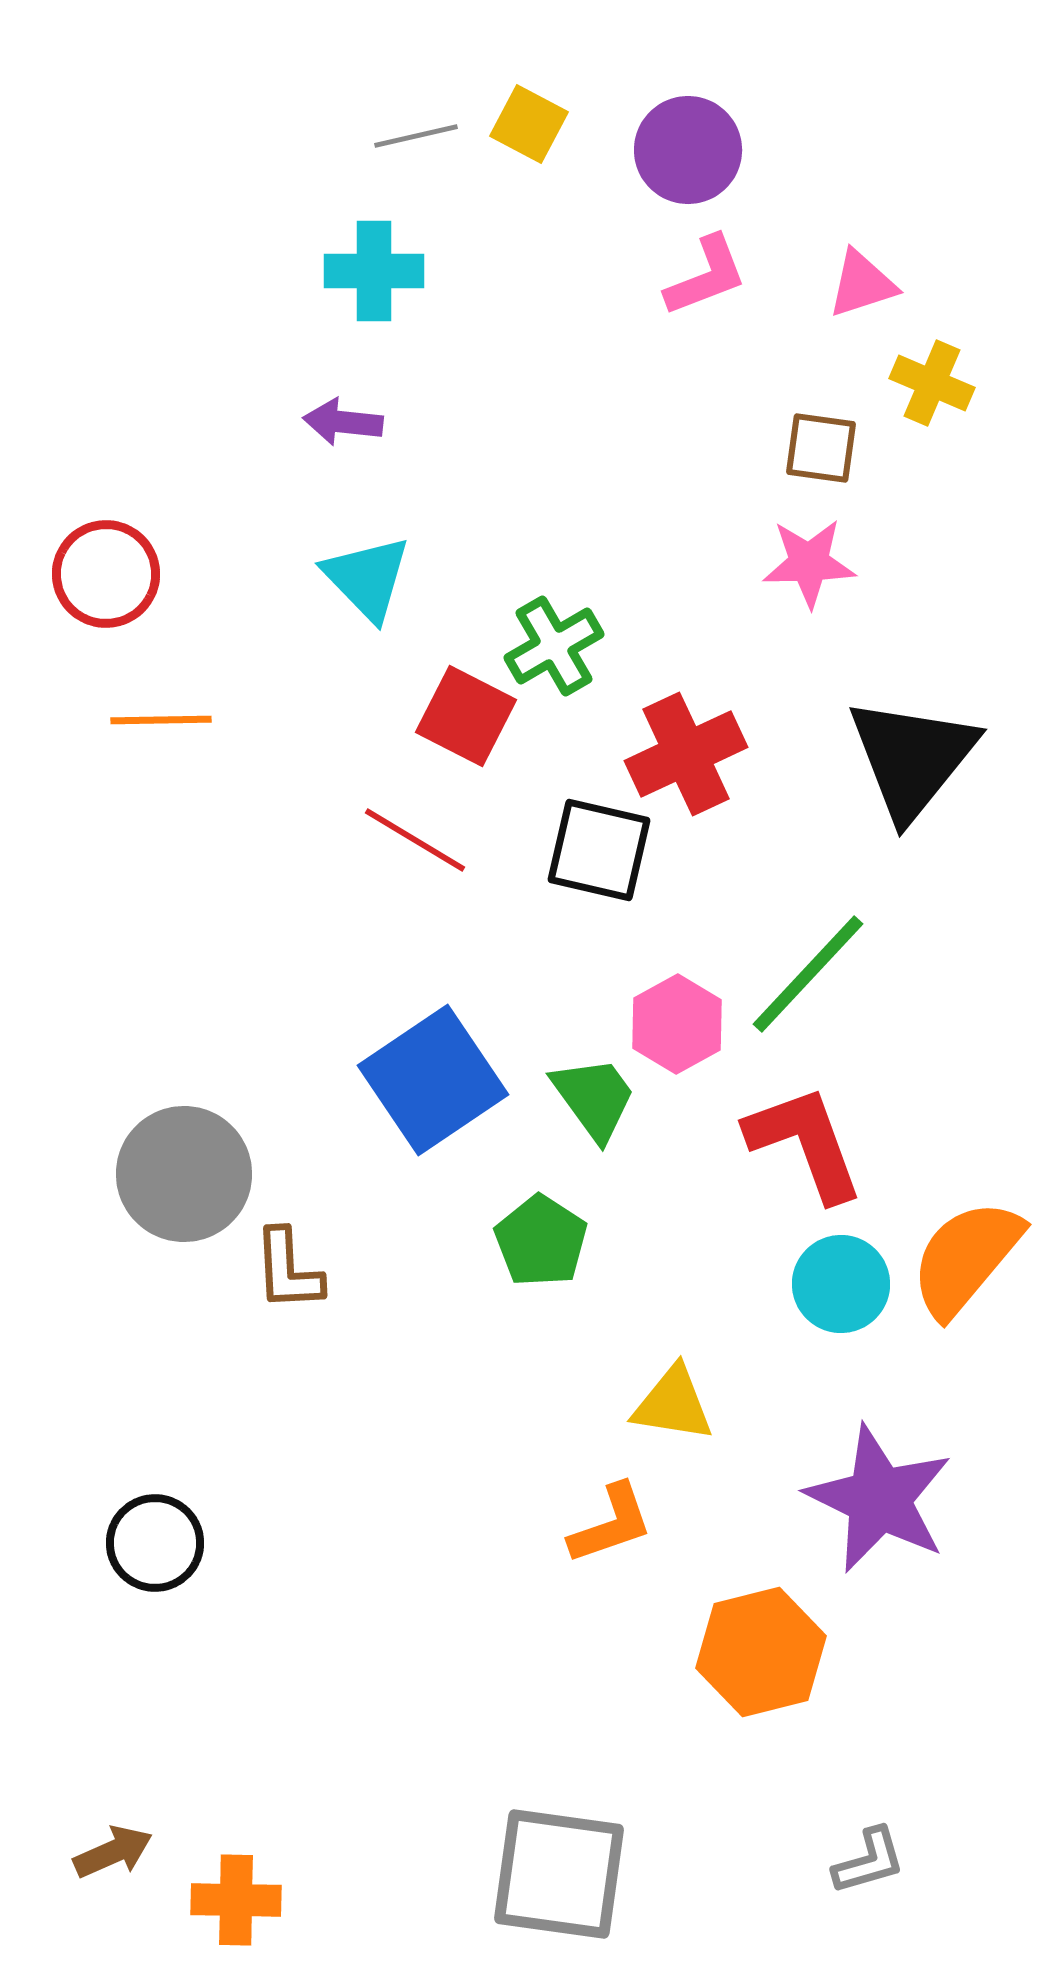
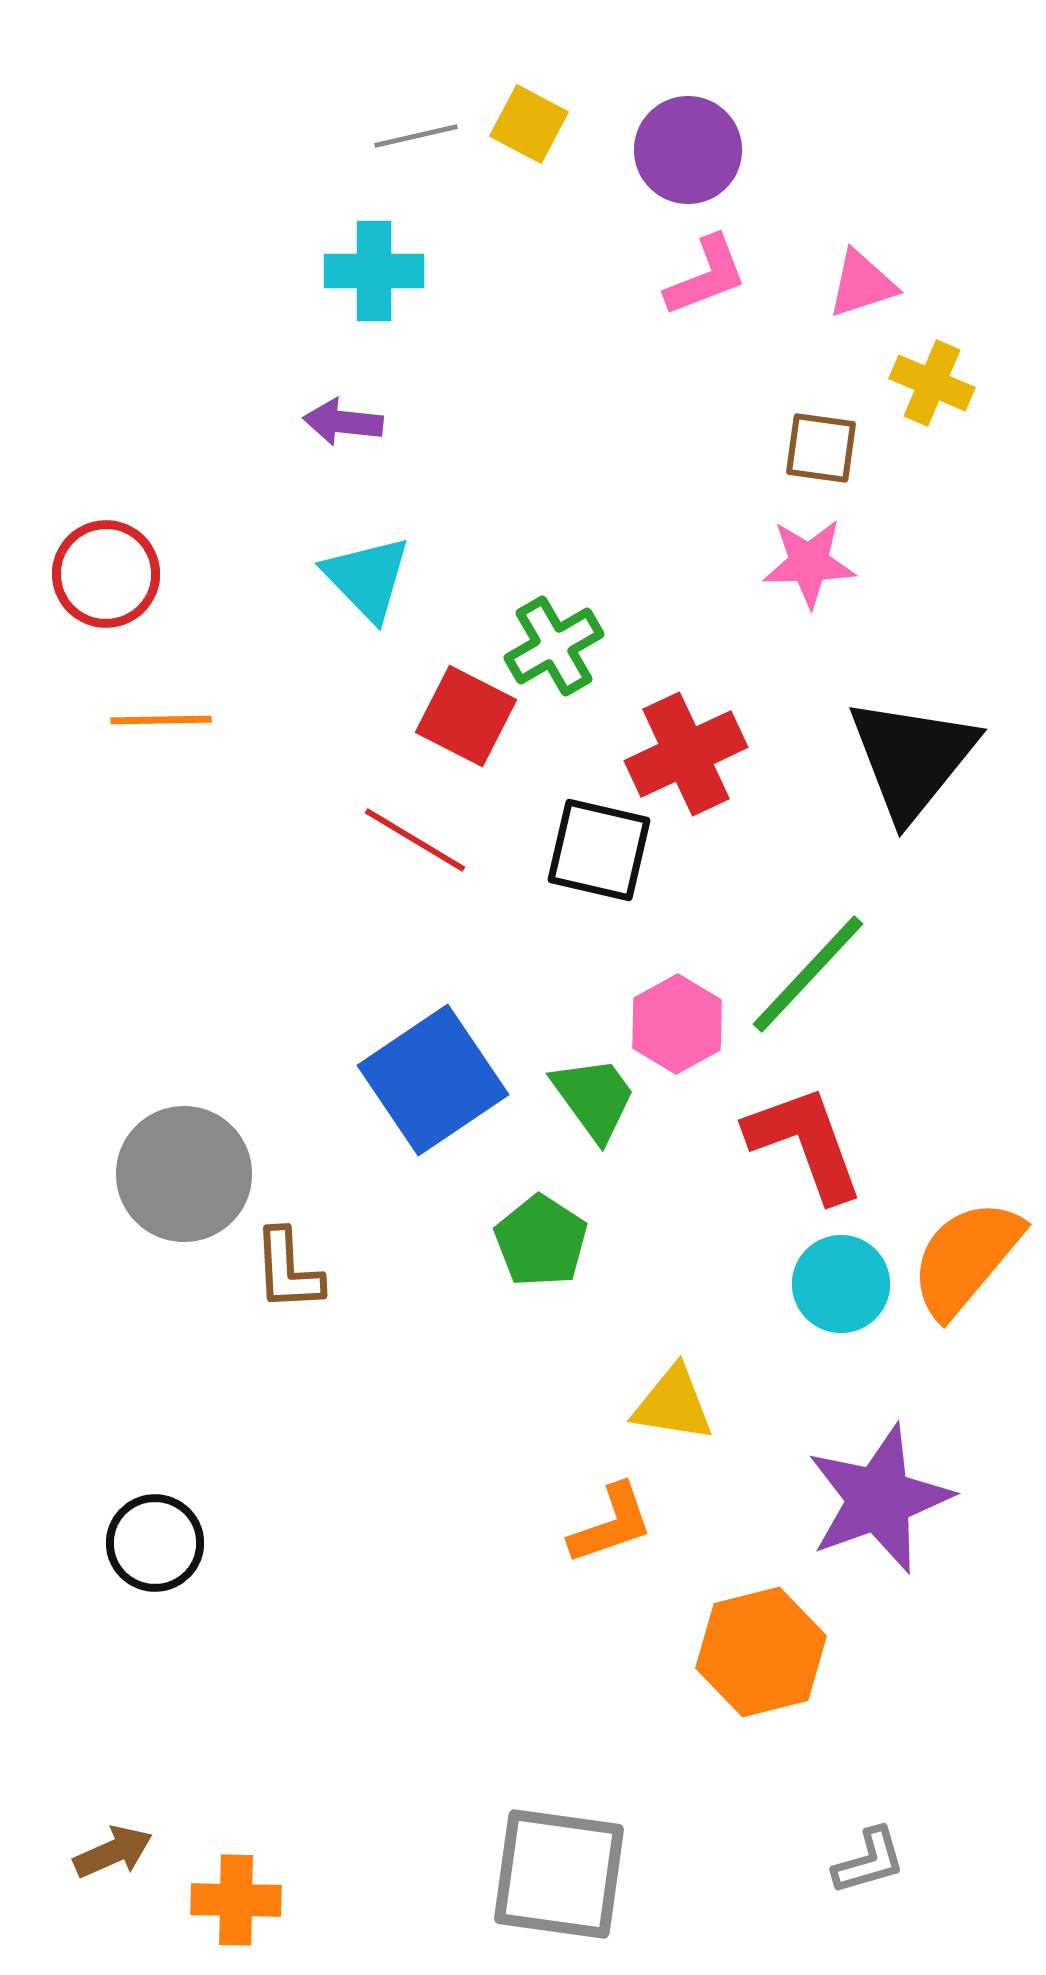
purple star: rotated 26 degrees clockwise
